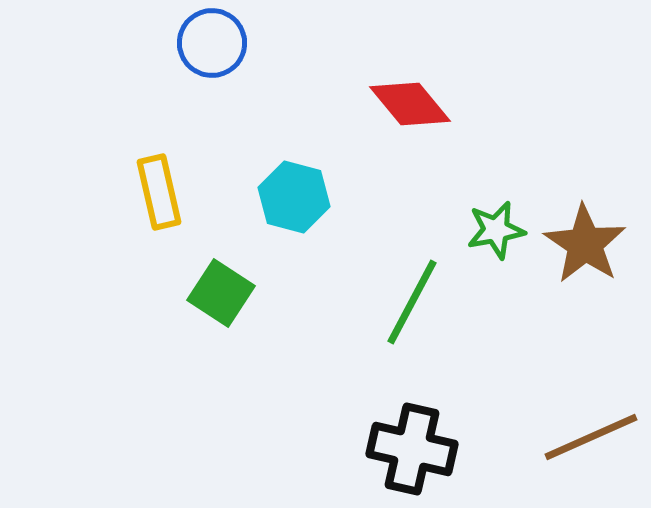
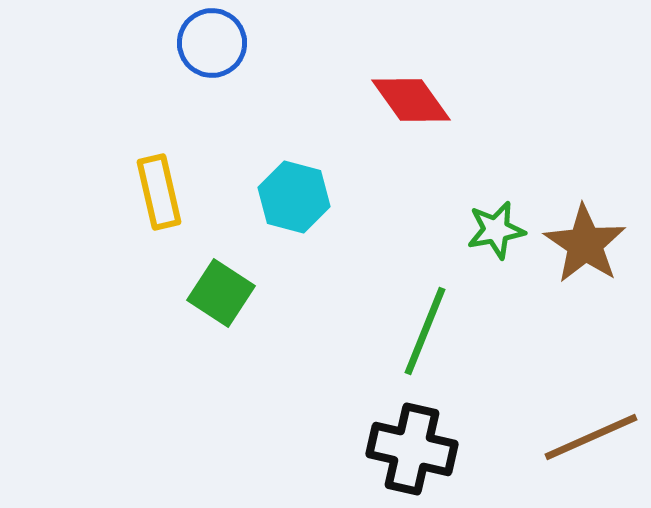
red diamond: moved 1 px right, 4 px up; rotated 4 degrees clockwise
green line: moved 13 px right, 29 px down; rotated 6 degrees counterclockwise
